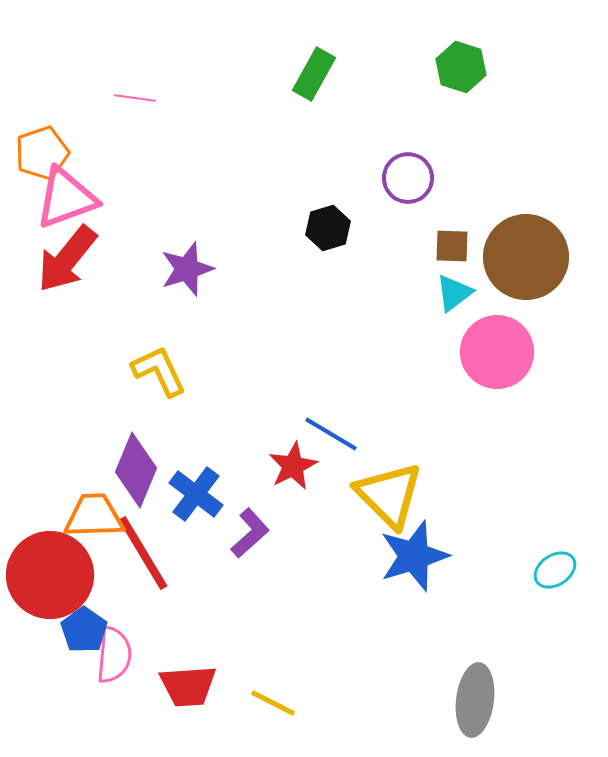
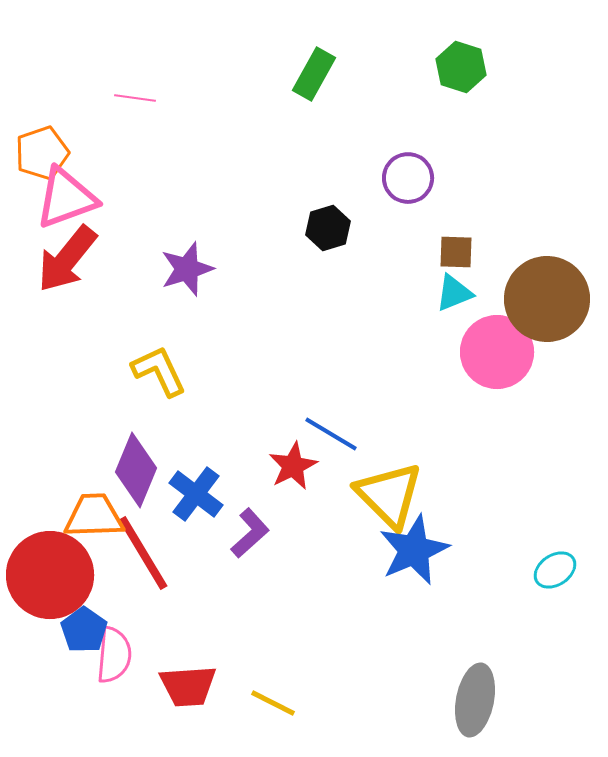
brown square: moved 4 px right, 6 px down
brown circle: moved 21 px right, 42 px down
cyan triangle: rotated 15 degrees clockwise
blue star: moved 6 px up; rotated 6 degrees counterclockwise
gray ellipse: rotated 4 degrees clockwise
